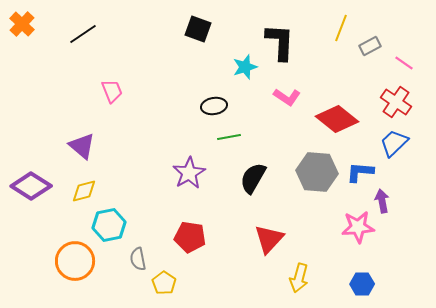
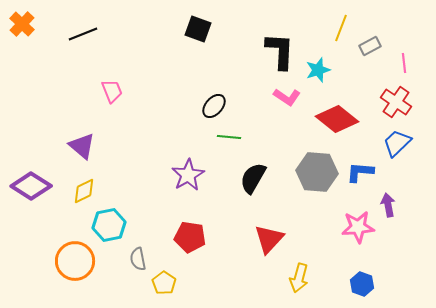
black line: rotated 12 degrees clockwise
black L-shape: moved 9 px down
pink line: rotated 48 degrees clockwise
cyan star: moved 73 px right, 3 px down
black ellipse: rotated 40 degrees counterclockwise
green line: rotated 15 degrees clockwise
blue trapezoid: moved 3 px right
purple star: moved 1 px left, 2 px down
yellow diamond: rotated 12 degrees counterclockwise
purple arrow: moved 6 px right, 4 px down
blue hexagon: rotated 20 degrees clockwise
